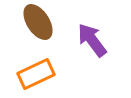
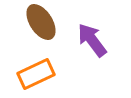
brown ellipse: moved 3 px right
